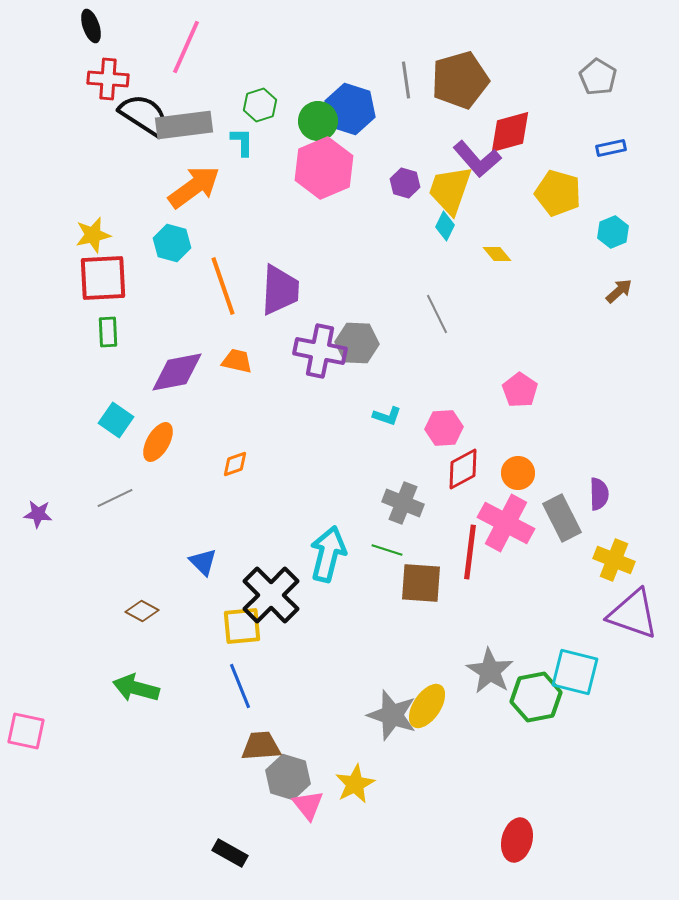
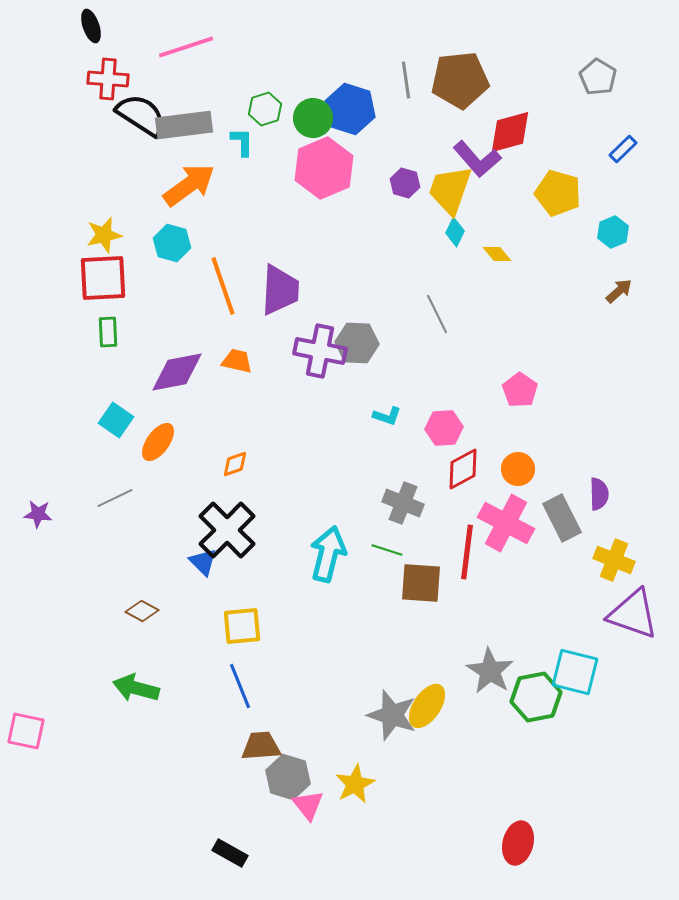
pink line at (186, 47): rotated 48 degrees clockwise
brown pentagon at (460, 80): rotated 10 degrees clockwise
green hexagon at (260, 105): moved 5 px right, 4 px down
black semicircle at (144, 115): moved 3 px left
green circle at (318, 121): moved 5 px left, 3 px up
blue rectangle at (611, 148): moved 12 px right, 1 px down; rotated 32 degrees counterclockwise
orange arrow at (194, 187): moved 5 px left, 2 px up
cyan diamond at (445, 226): moved 10 px right, 6 px down
yellow star at (93, 235): moved 11 px right
orange ellipse at (158, 442): rotated 6 degrees clockwise
orange circle at (518, 473): moved 4 px up
red line at (470, 552): moved 3 px left
black cross at (271, 595): moved 44 px left, 65 px up
red ellipse at (517, 840): moved 1 px right, 3 px down
